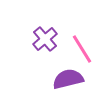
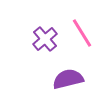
pink line: moved 16 px up
